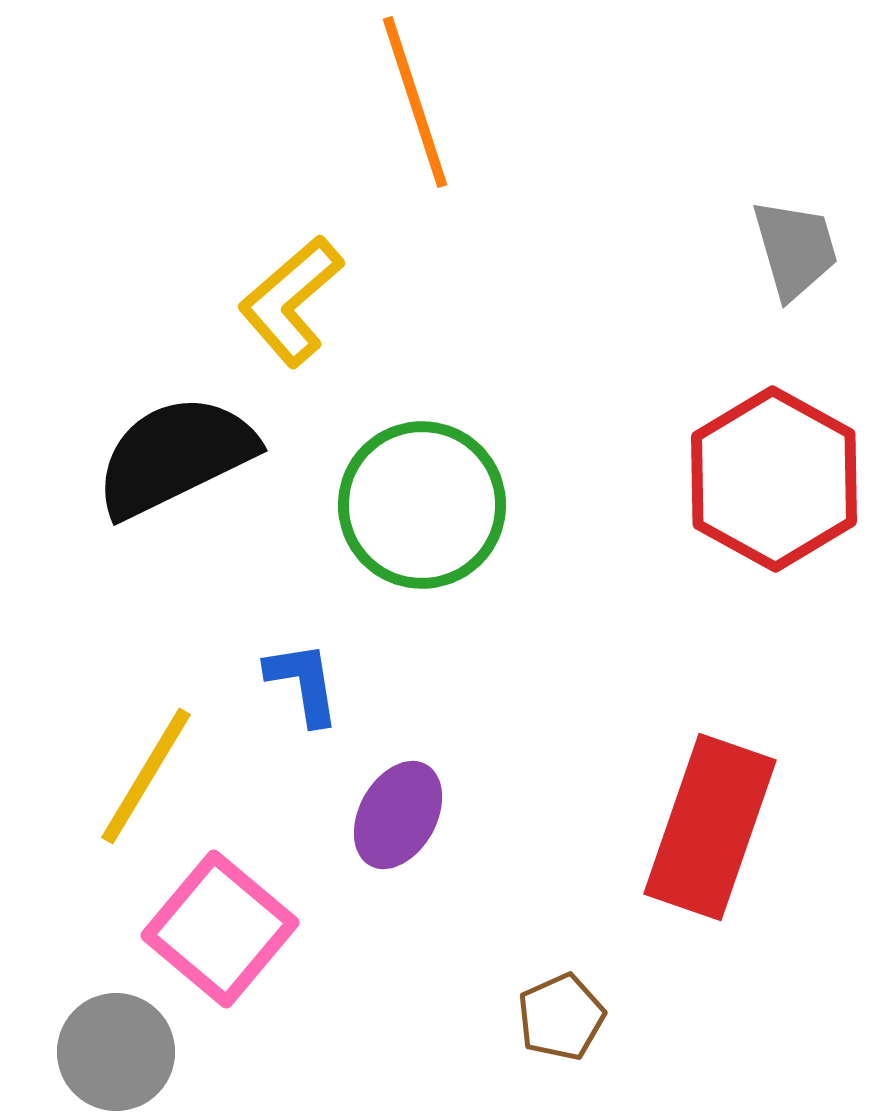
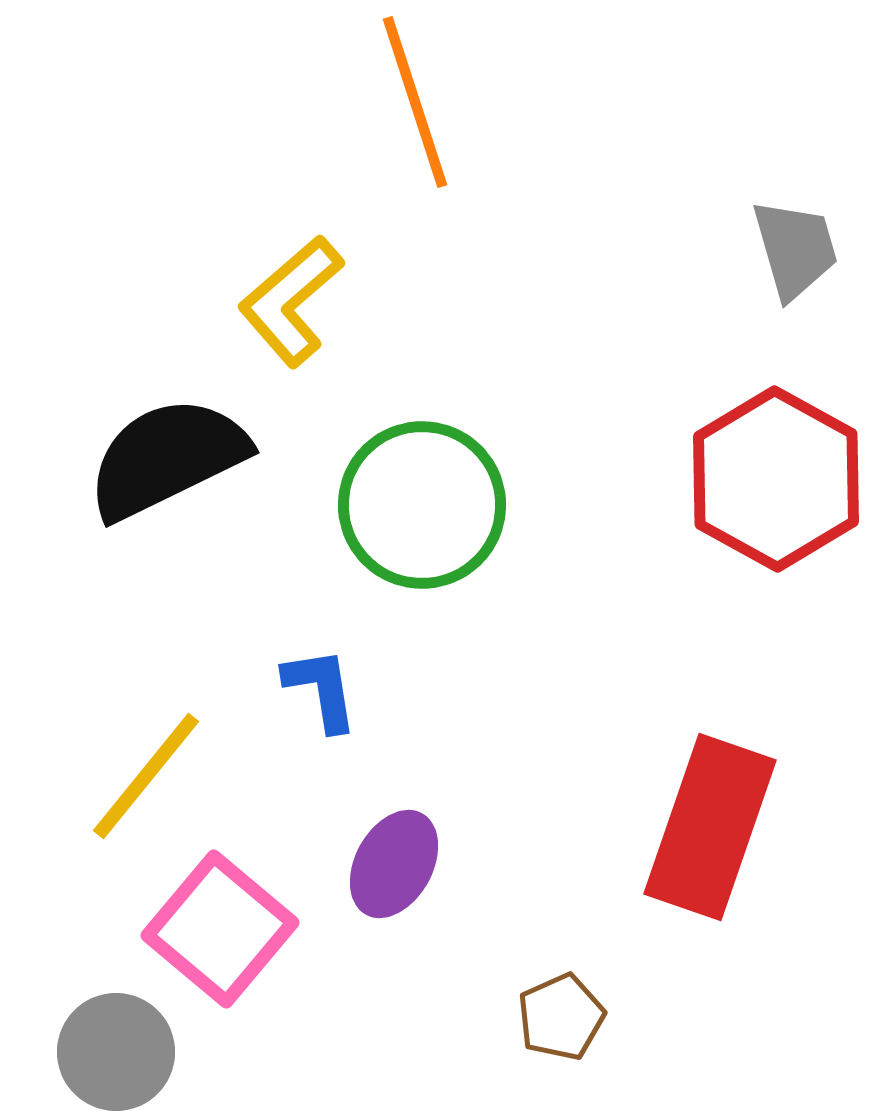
black semicircle: moved 8 px left, 2 px down
red hexagon: moved 2 px right
blue L-shape: moved 18 px right, 6 px down
yellow line: rotated 8 degrees clockwise
purple ellipse: moved 4 px left, 49 px down
